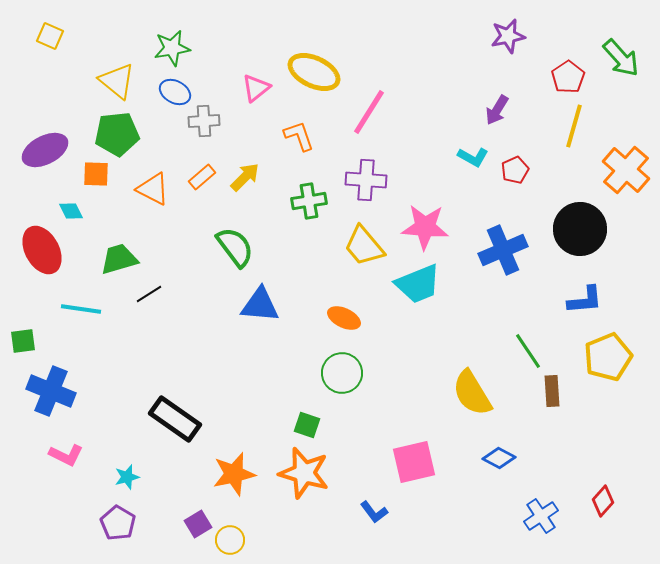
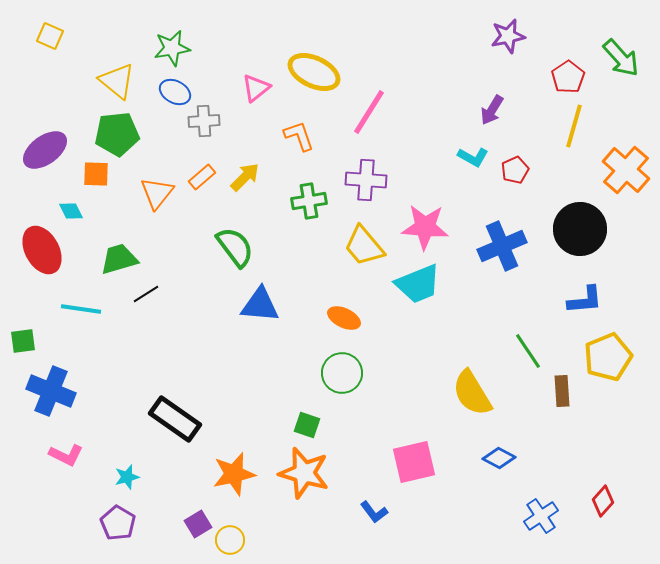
purple arrow at (497, 110): moved 5 px left
purple ellipse at (45, 150): rotated 9 degrees counterclockwise
orange triangle at (153, 189): moved 4 px right, 4 px down; rotated 42 degrees clockwise
blue cross at (503, 250): moved 1 px left, 4 px up
black line at (149, 294): moved 3 px left
brown rectangle at (552, 391): moved 10 px right
